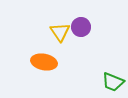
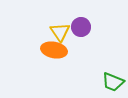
orange ellipse: moved 10 px right, 12 px up
